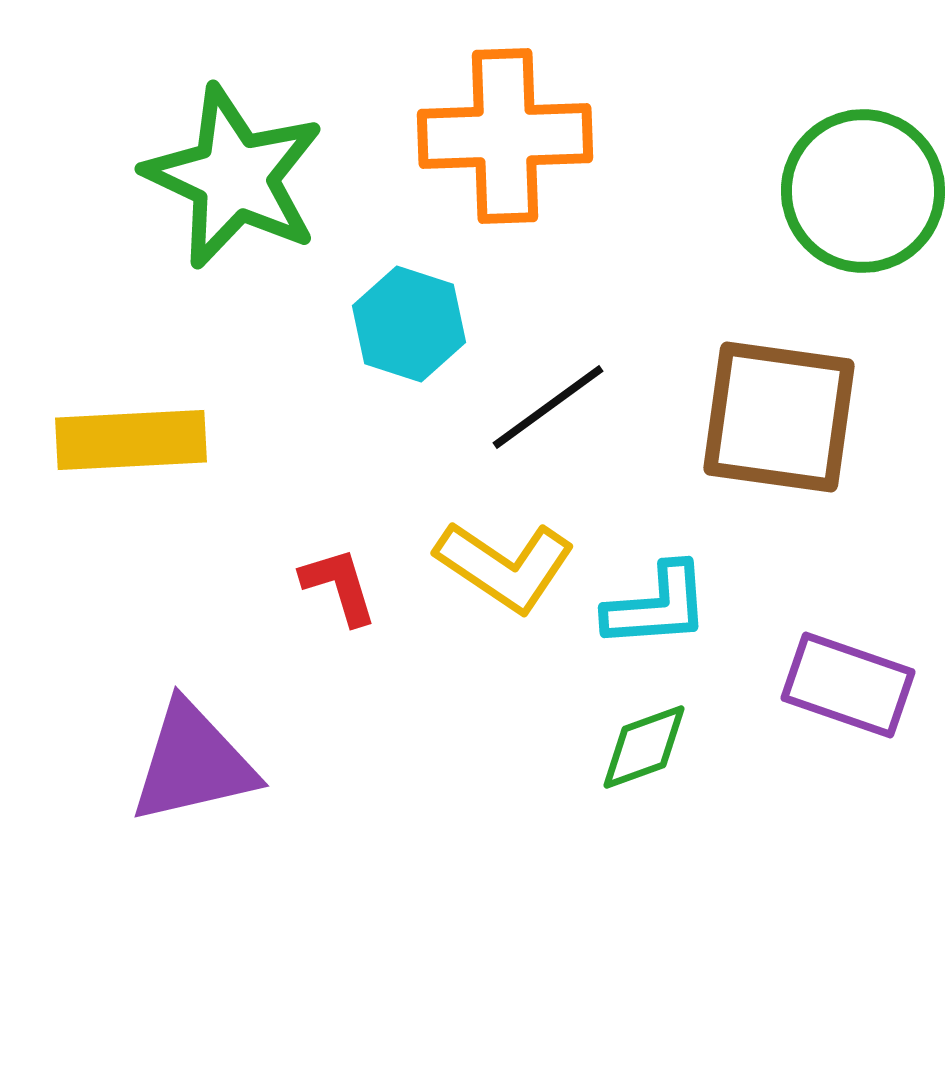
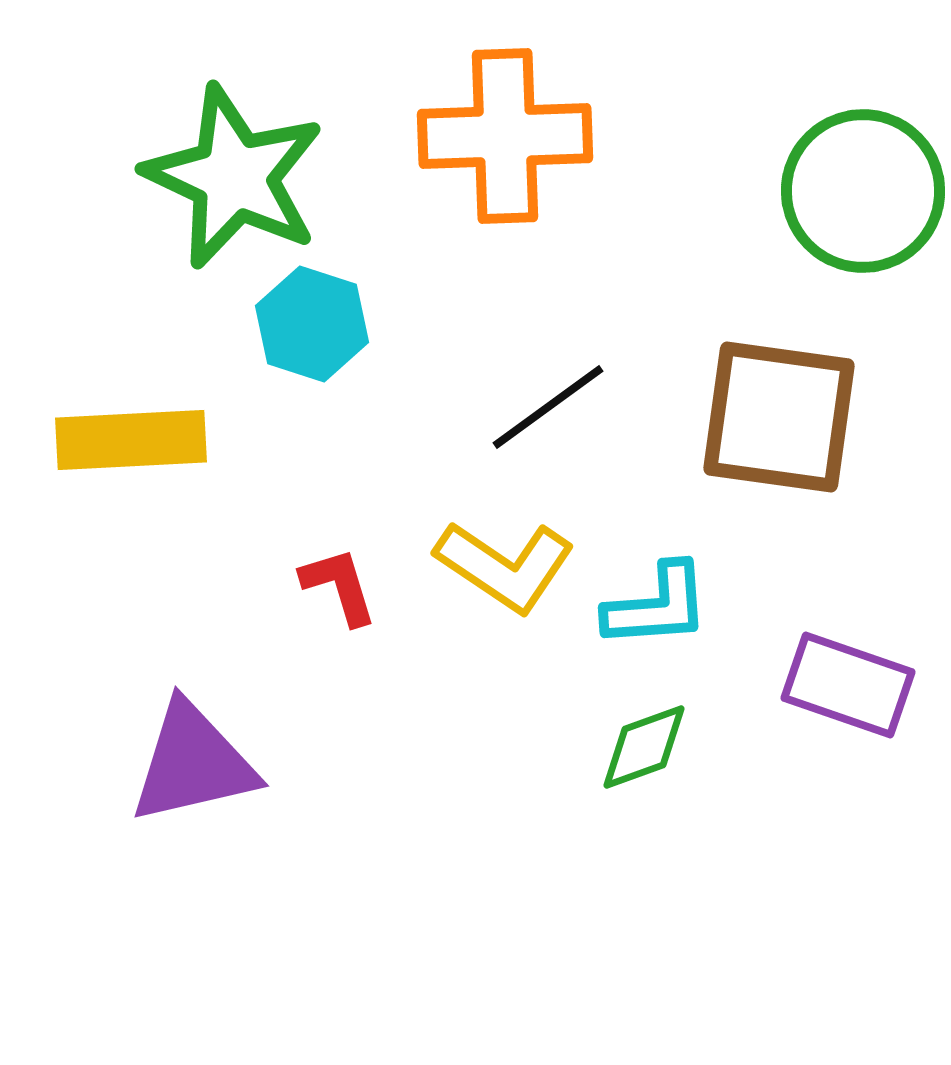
cyan hexagon: moved 97 px left
